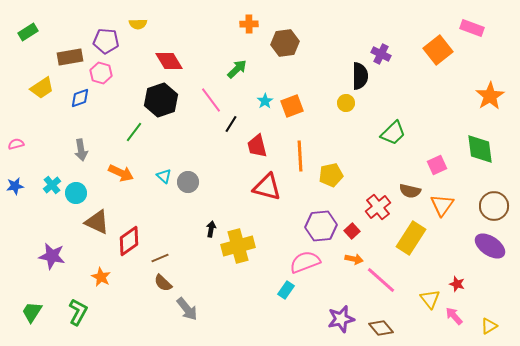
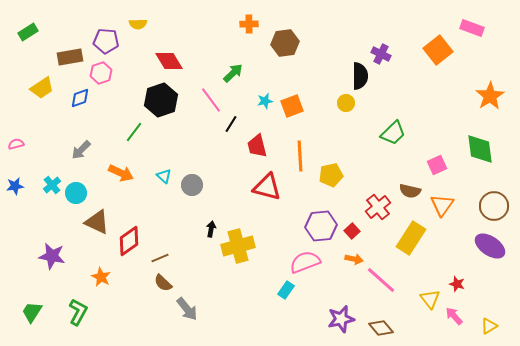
green arrow at (237, 69): moved 4 px left, 4 px down
pink hexagon at (101, 73): rotated 25 degrees clockwise
cyan star at (265, 101): rotated 21 degrees clockwise
gray arrow at (81, 150): rotated 55 degrees clockwise
gray circle at (188, 182): moved 4 px right, 3 px down
